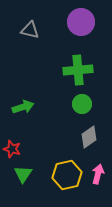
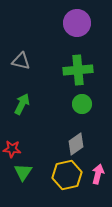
purple circle: moved 4 px left, 1 px down
gray triangle: moved 9 px left, 31 px down
green arrow: moved 1 px left, 3 px up; rotated 45 degrees counterclockwise
gray diamond: moved 13 px left, 7 px down
red star: rotated 12 degrees counterclockwise
green triangle: moved 2 px up
